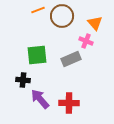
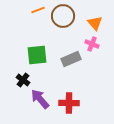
brown circle: moved 1 px right
pink cross: moved 6 px right, 3 px down
black cross: rotated 32 degrees clockwise
